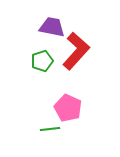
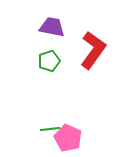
red L-shape: moved 17 px right, 1 px up; rotated 6 degrees counterclockwise
green pentagon: moved 7 px right
pink pentagon: moved 30 px down
